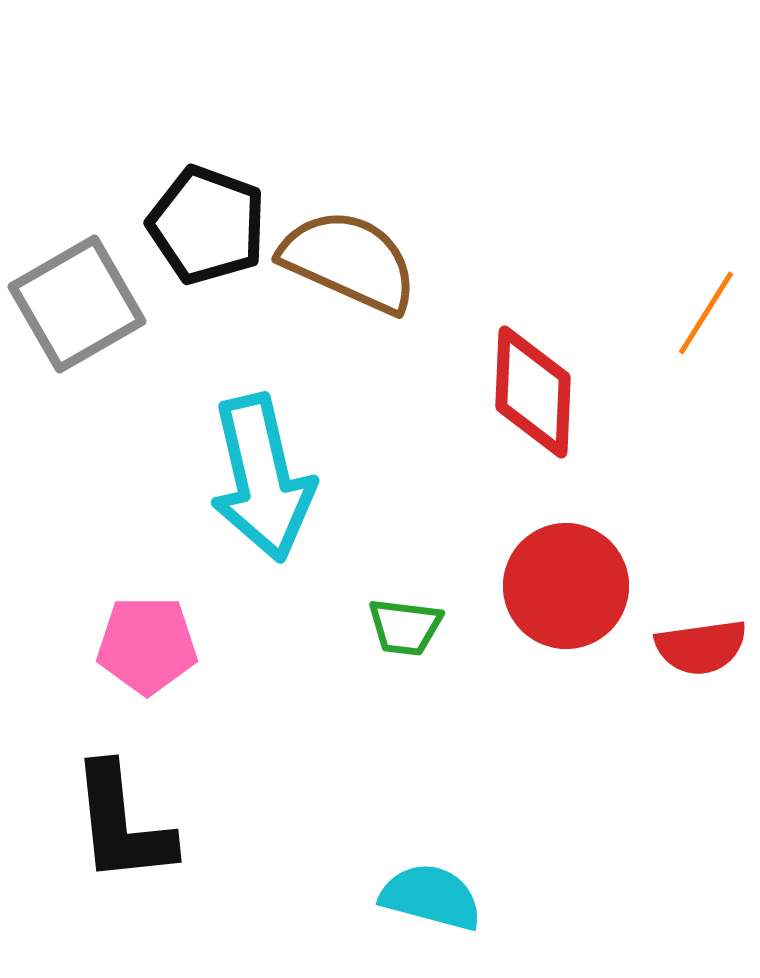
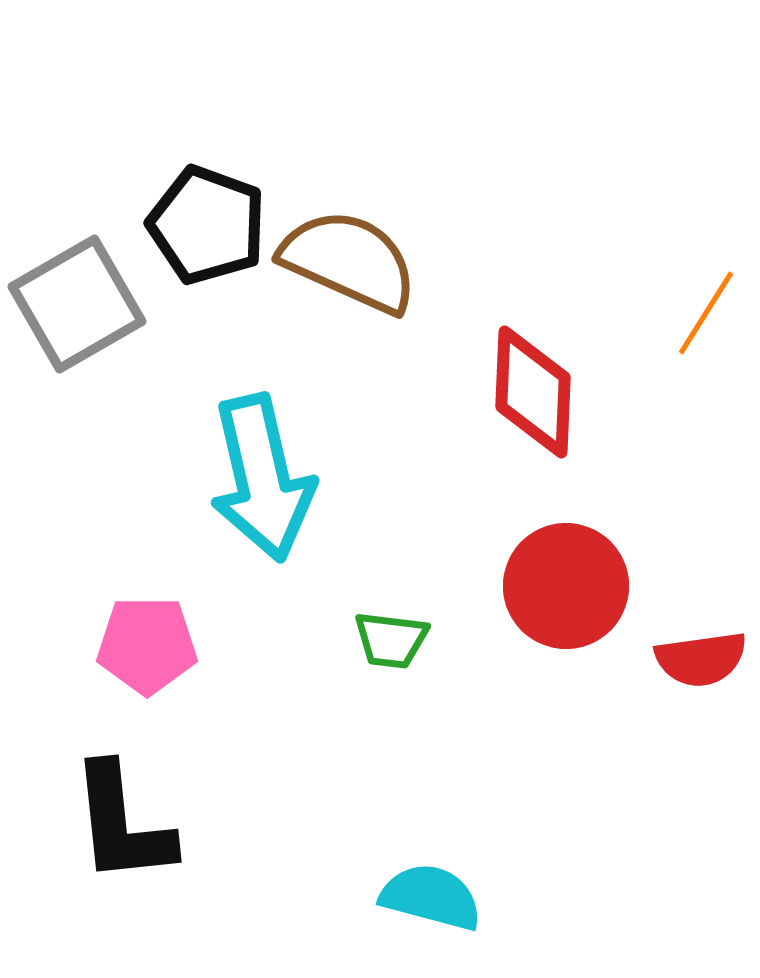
green trapezoid: moved 14 px left, 13 px down
red semicircle: moved 12 px down
